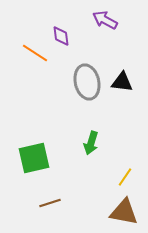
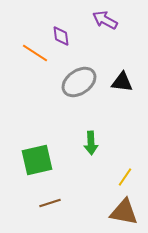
gray ellipse: moved 8 px left; rotated 68 degrees clockwise
green arrow: rotated 20 degrees counterclockwise
green square: moved 3 px right, 2 px down
